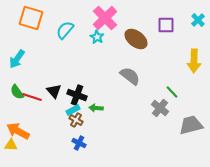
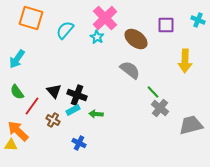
cyan cross: rotated 24 degrees counterclockwise
yellow arrow: moved 9 px left
gray semicircle: moved 6 px up
green line: moved 19 px left
red line: moved 9 px down; rotated 72 degrees counterclockwise
green arrow: moved 6 px down
brown cross: moved 23 px left
orange arrow: rotated 15 degrees clockwise
